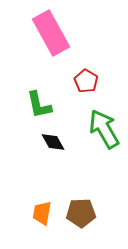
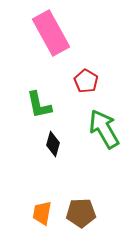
black diamond: moved 2 px down; rotated 45 degrees clockwise
